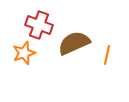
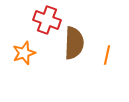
red cross: moved 8 px right, 5 px up
brown semicircle: rotated 116 degrees clockwise
